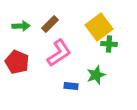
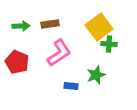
brown rectangle: rotated 36 degrees clockwise
